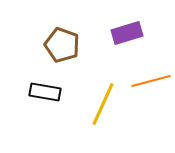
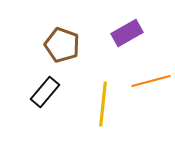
purple rectangle: rotated 12 degrees counterclockwise
black rectangle: rotated 60 degrees counterclockwise
yellow line: rotated 18 degrees counterclockwise
